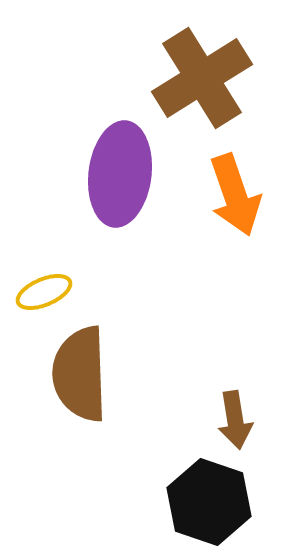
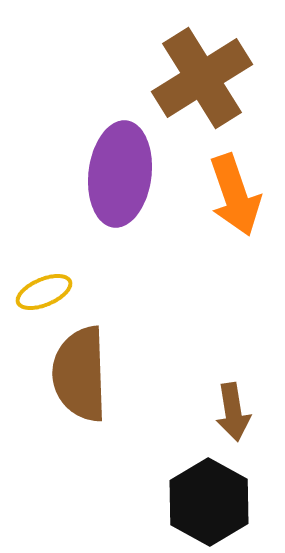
brown arrow: moved 2 px left, 8 px up
black hexagon: rotated 10 degrees clockwise
